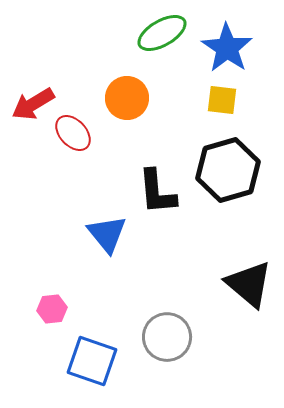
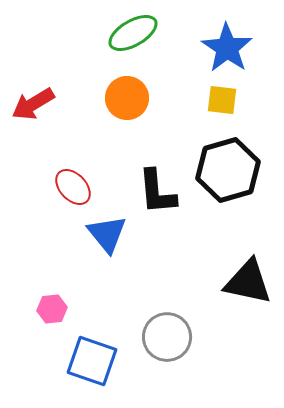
green ellipse: moved 29 px left
red ellipse: moved 54 px down
black triangle: moved 1 px left, 2 px up; rotated 28 degrees counterclockwise
